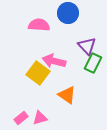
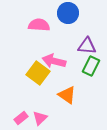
purple triangle: rotated 42 degrees counterclockwise
green rectangle: moved 2 px left, 3 px down
pink triangle: rotated 28 degrees counterclockwise
